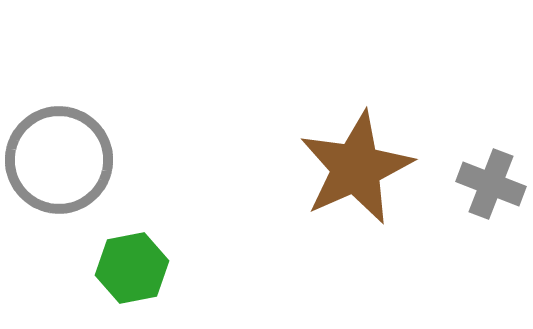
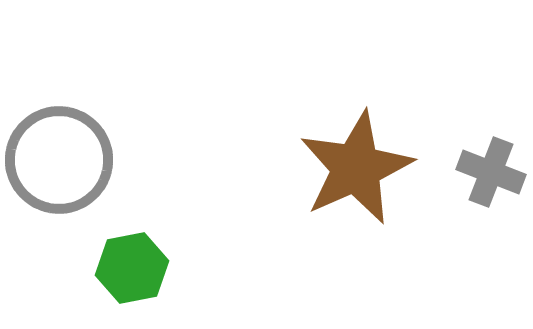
gray cross: moved 12 px up
